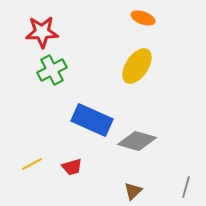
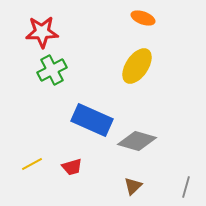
brown triangle: moved 5 px up
